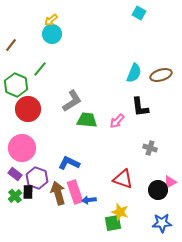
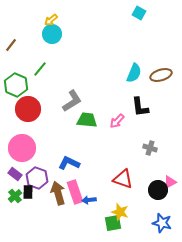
blue star: rotated 18 degrees clockwise
